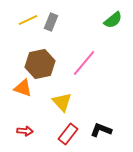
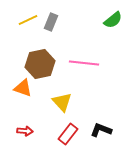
pink line: rotated 56 degrees clockwise
